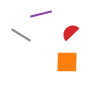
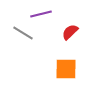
gray line: moved 2 px right, 2 px up
orange square: moved 1 px left, 7 px down
